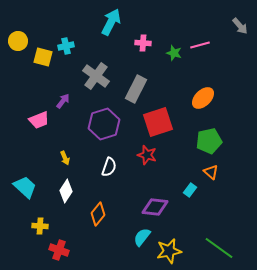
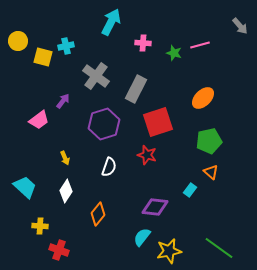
pink trapezoid: rotated 15 degrees counterclockwise
